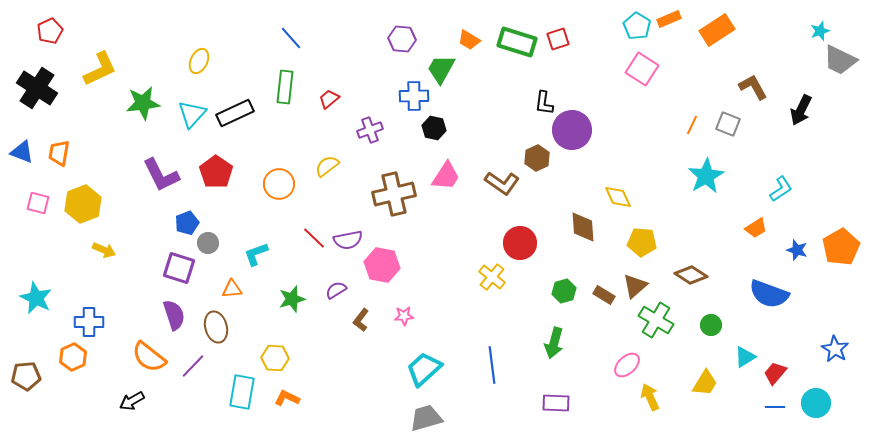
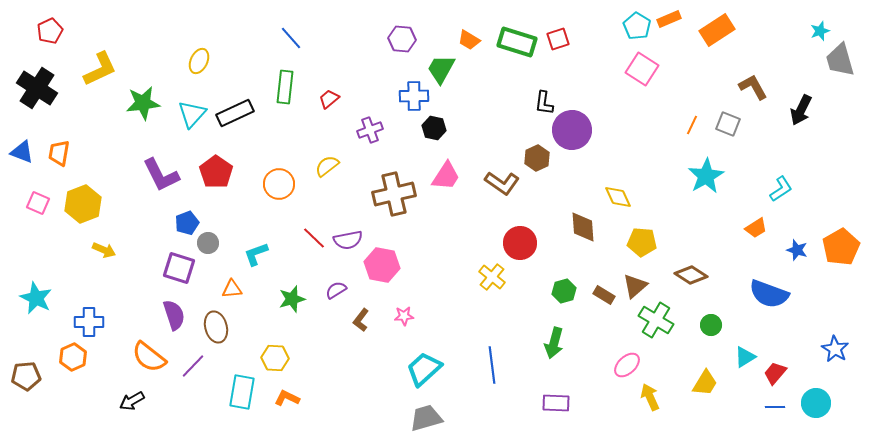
gray trapezoid at (840, 60): rotated 48 degrees clockwise
pink square at (38, 203): rotated 10 degrees clockwise
